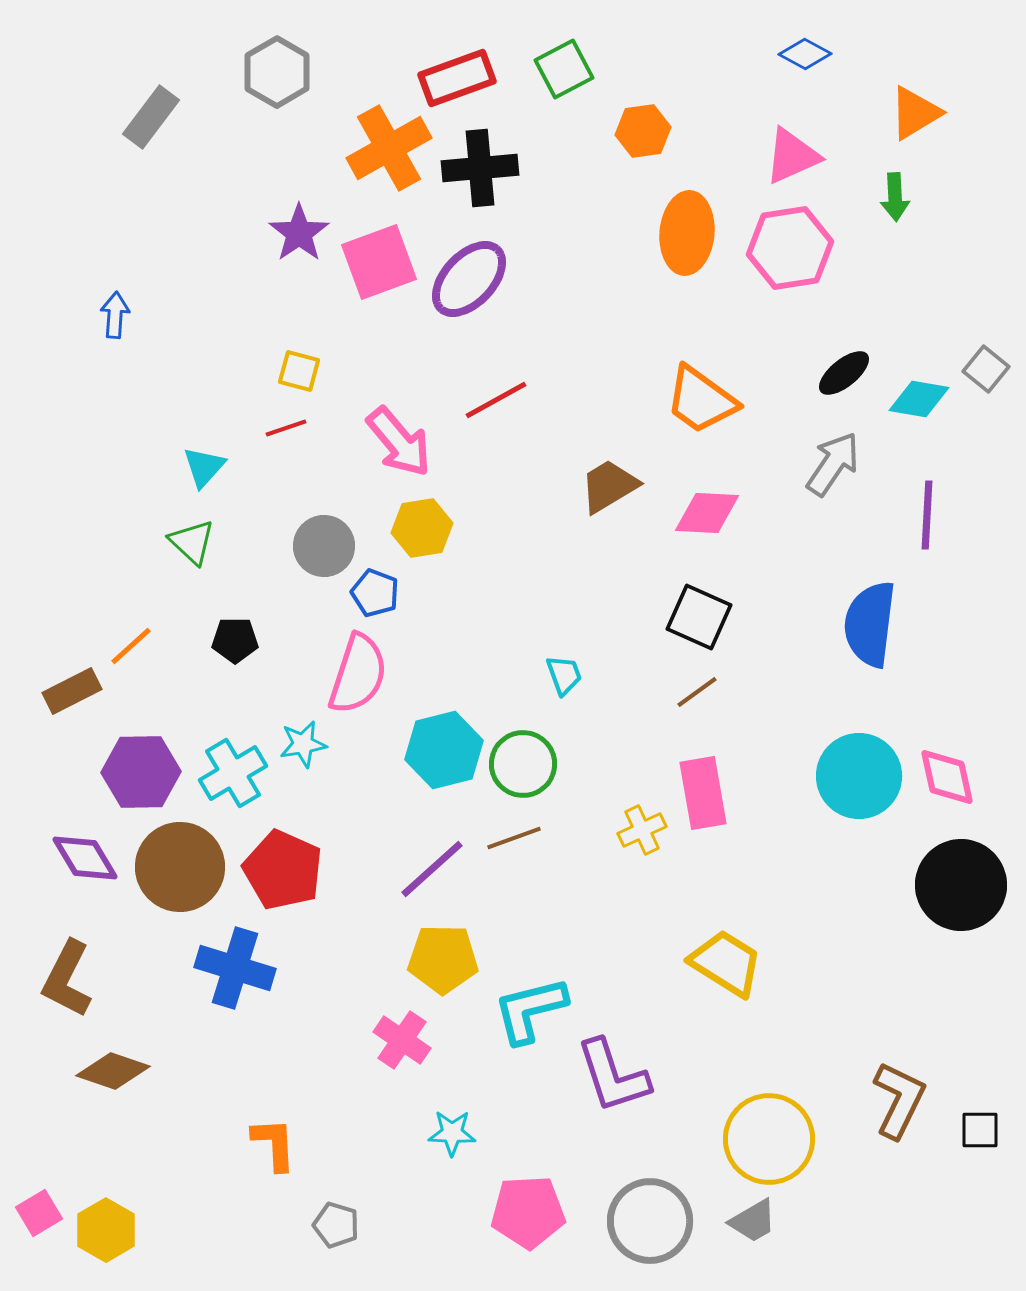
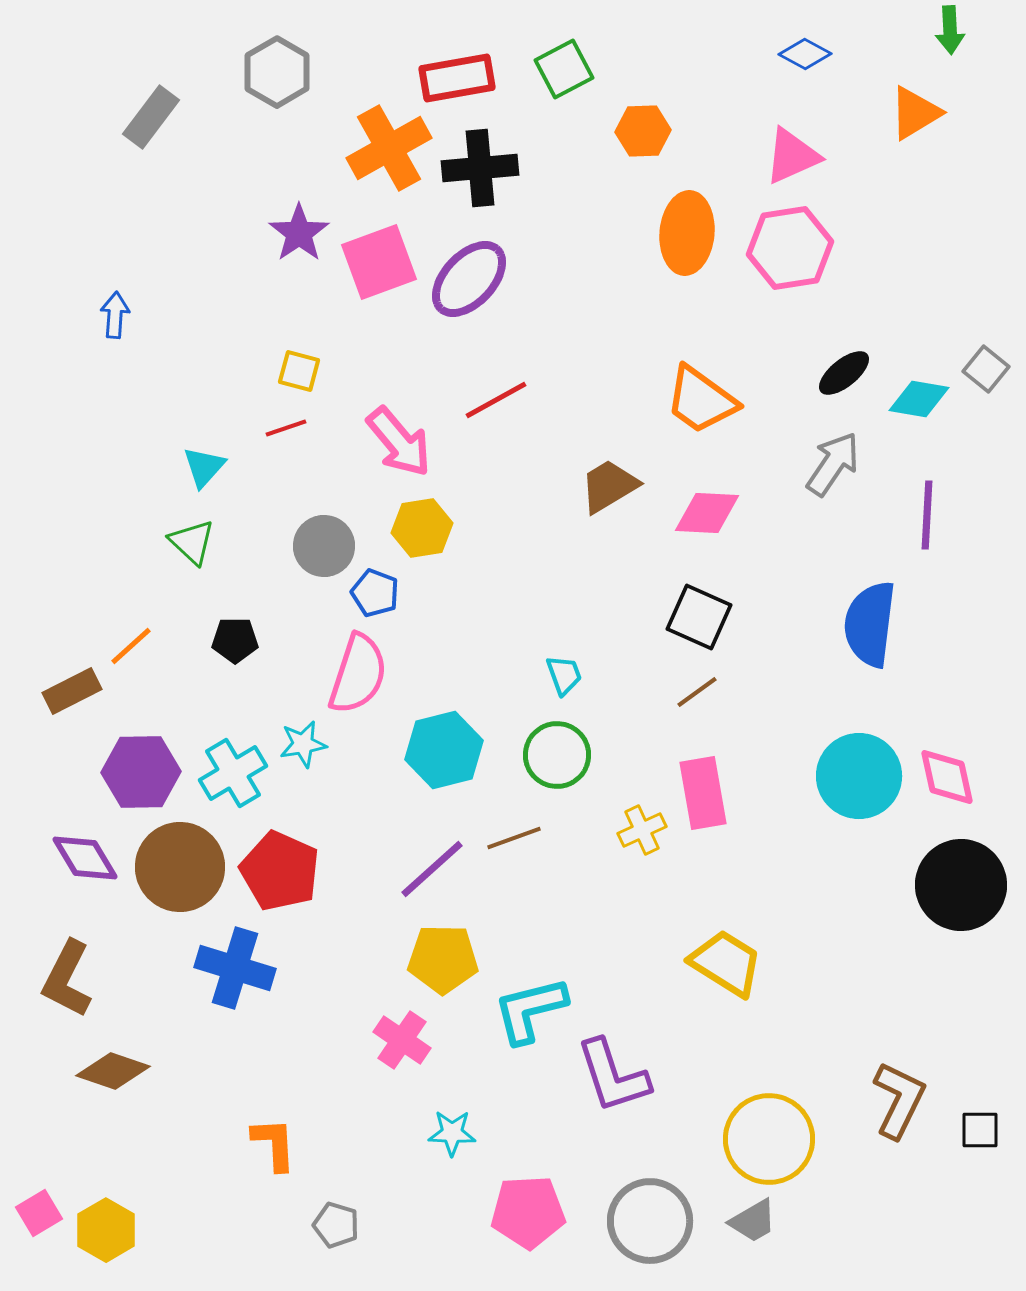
red rectangle at (457, 78): rotated 10 degrees clockwise
orange hexagon at (643, 131): rotated 6 degrees clockwise
green arrow at (895, 197): moved 55 px right, 167 px up
green circle at (523, 764): moved 34 px right, 9 px up
red pentagon at (283, 870): moved 3 px left, 1 px down
